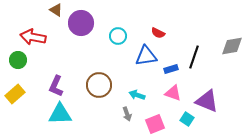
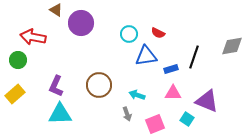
cyan circle: moved 11 px right, 2 px up
pink triangle: rotated 18 degrees counterclockwise
